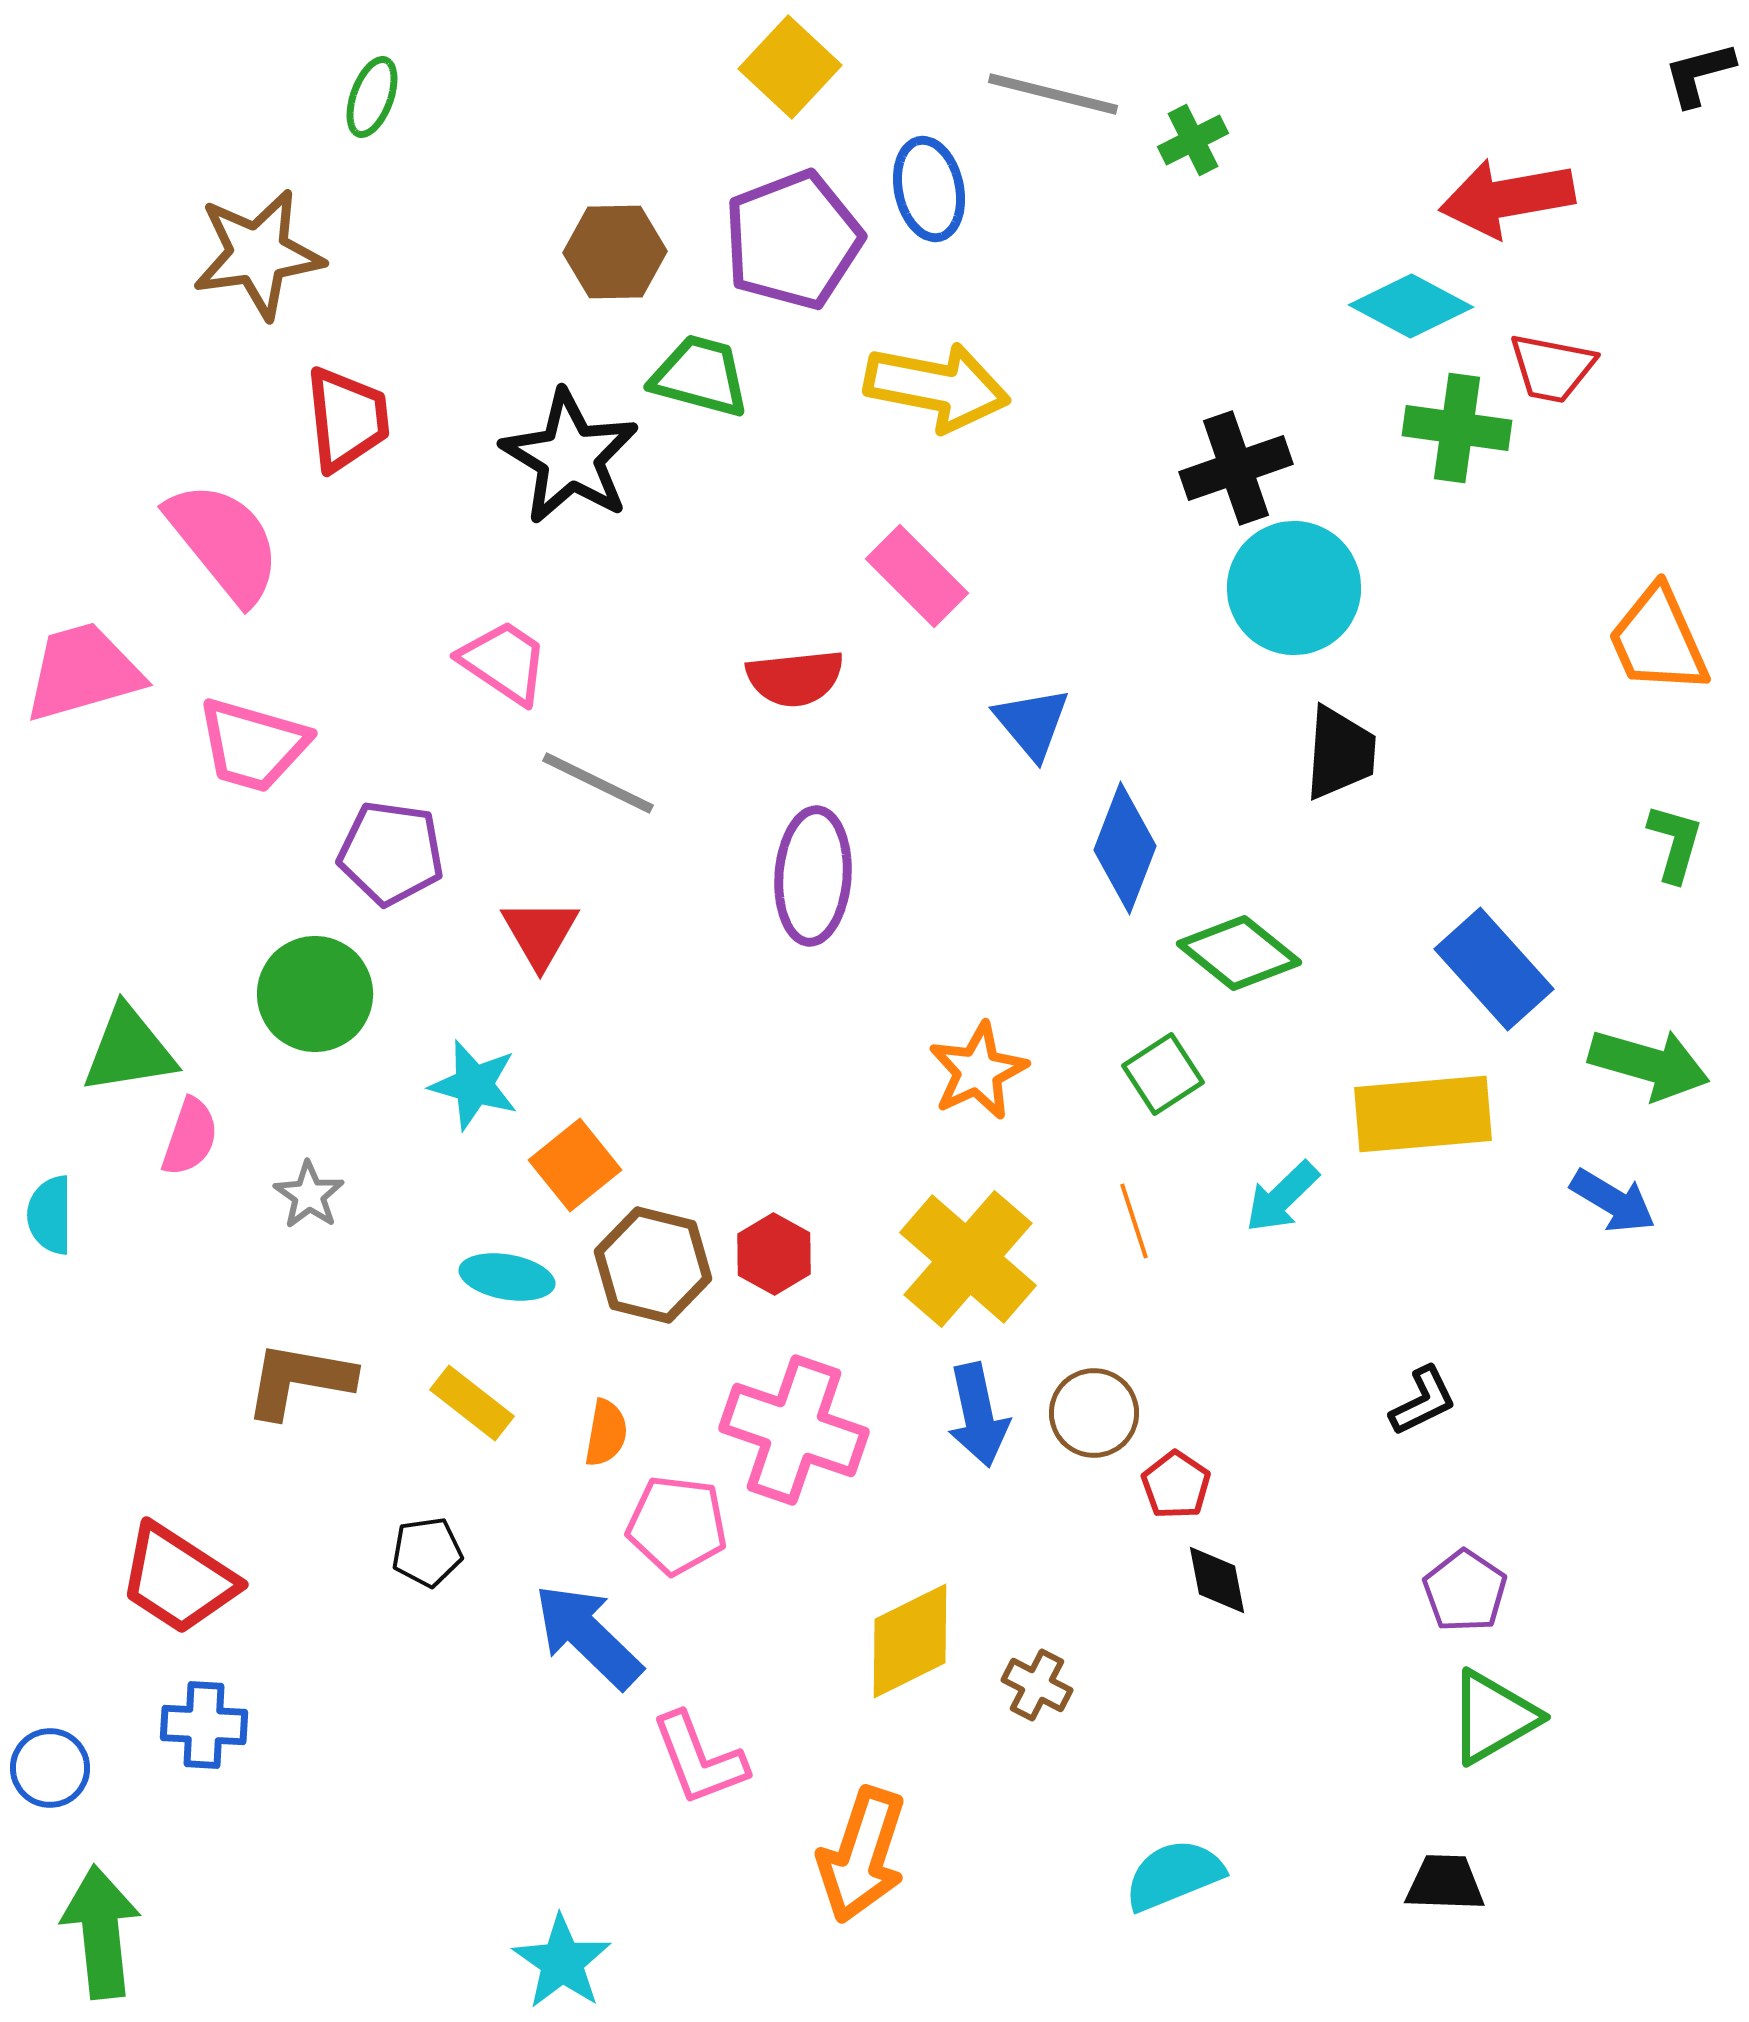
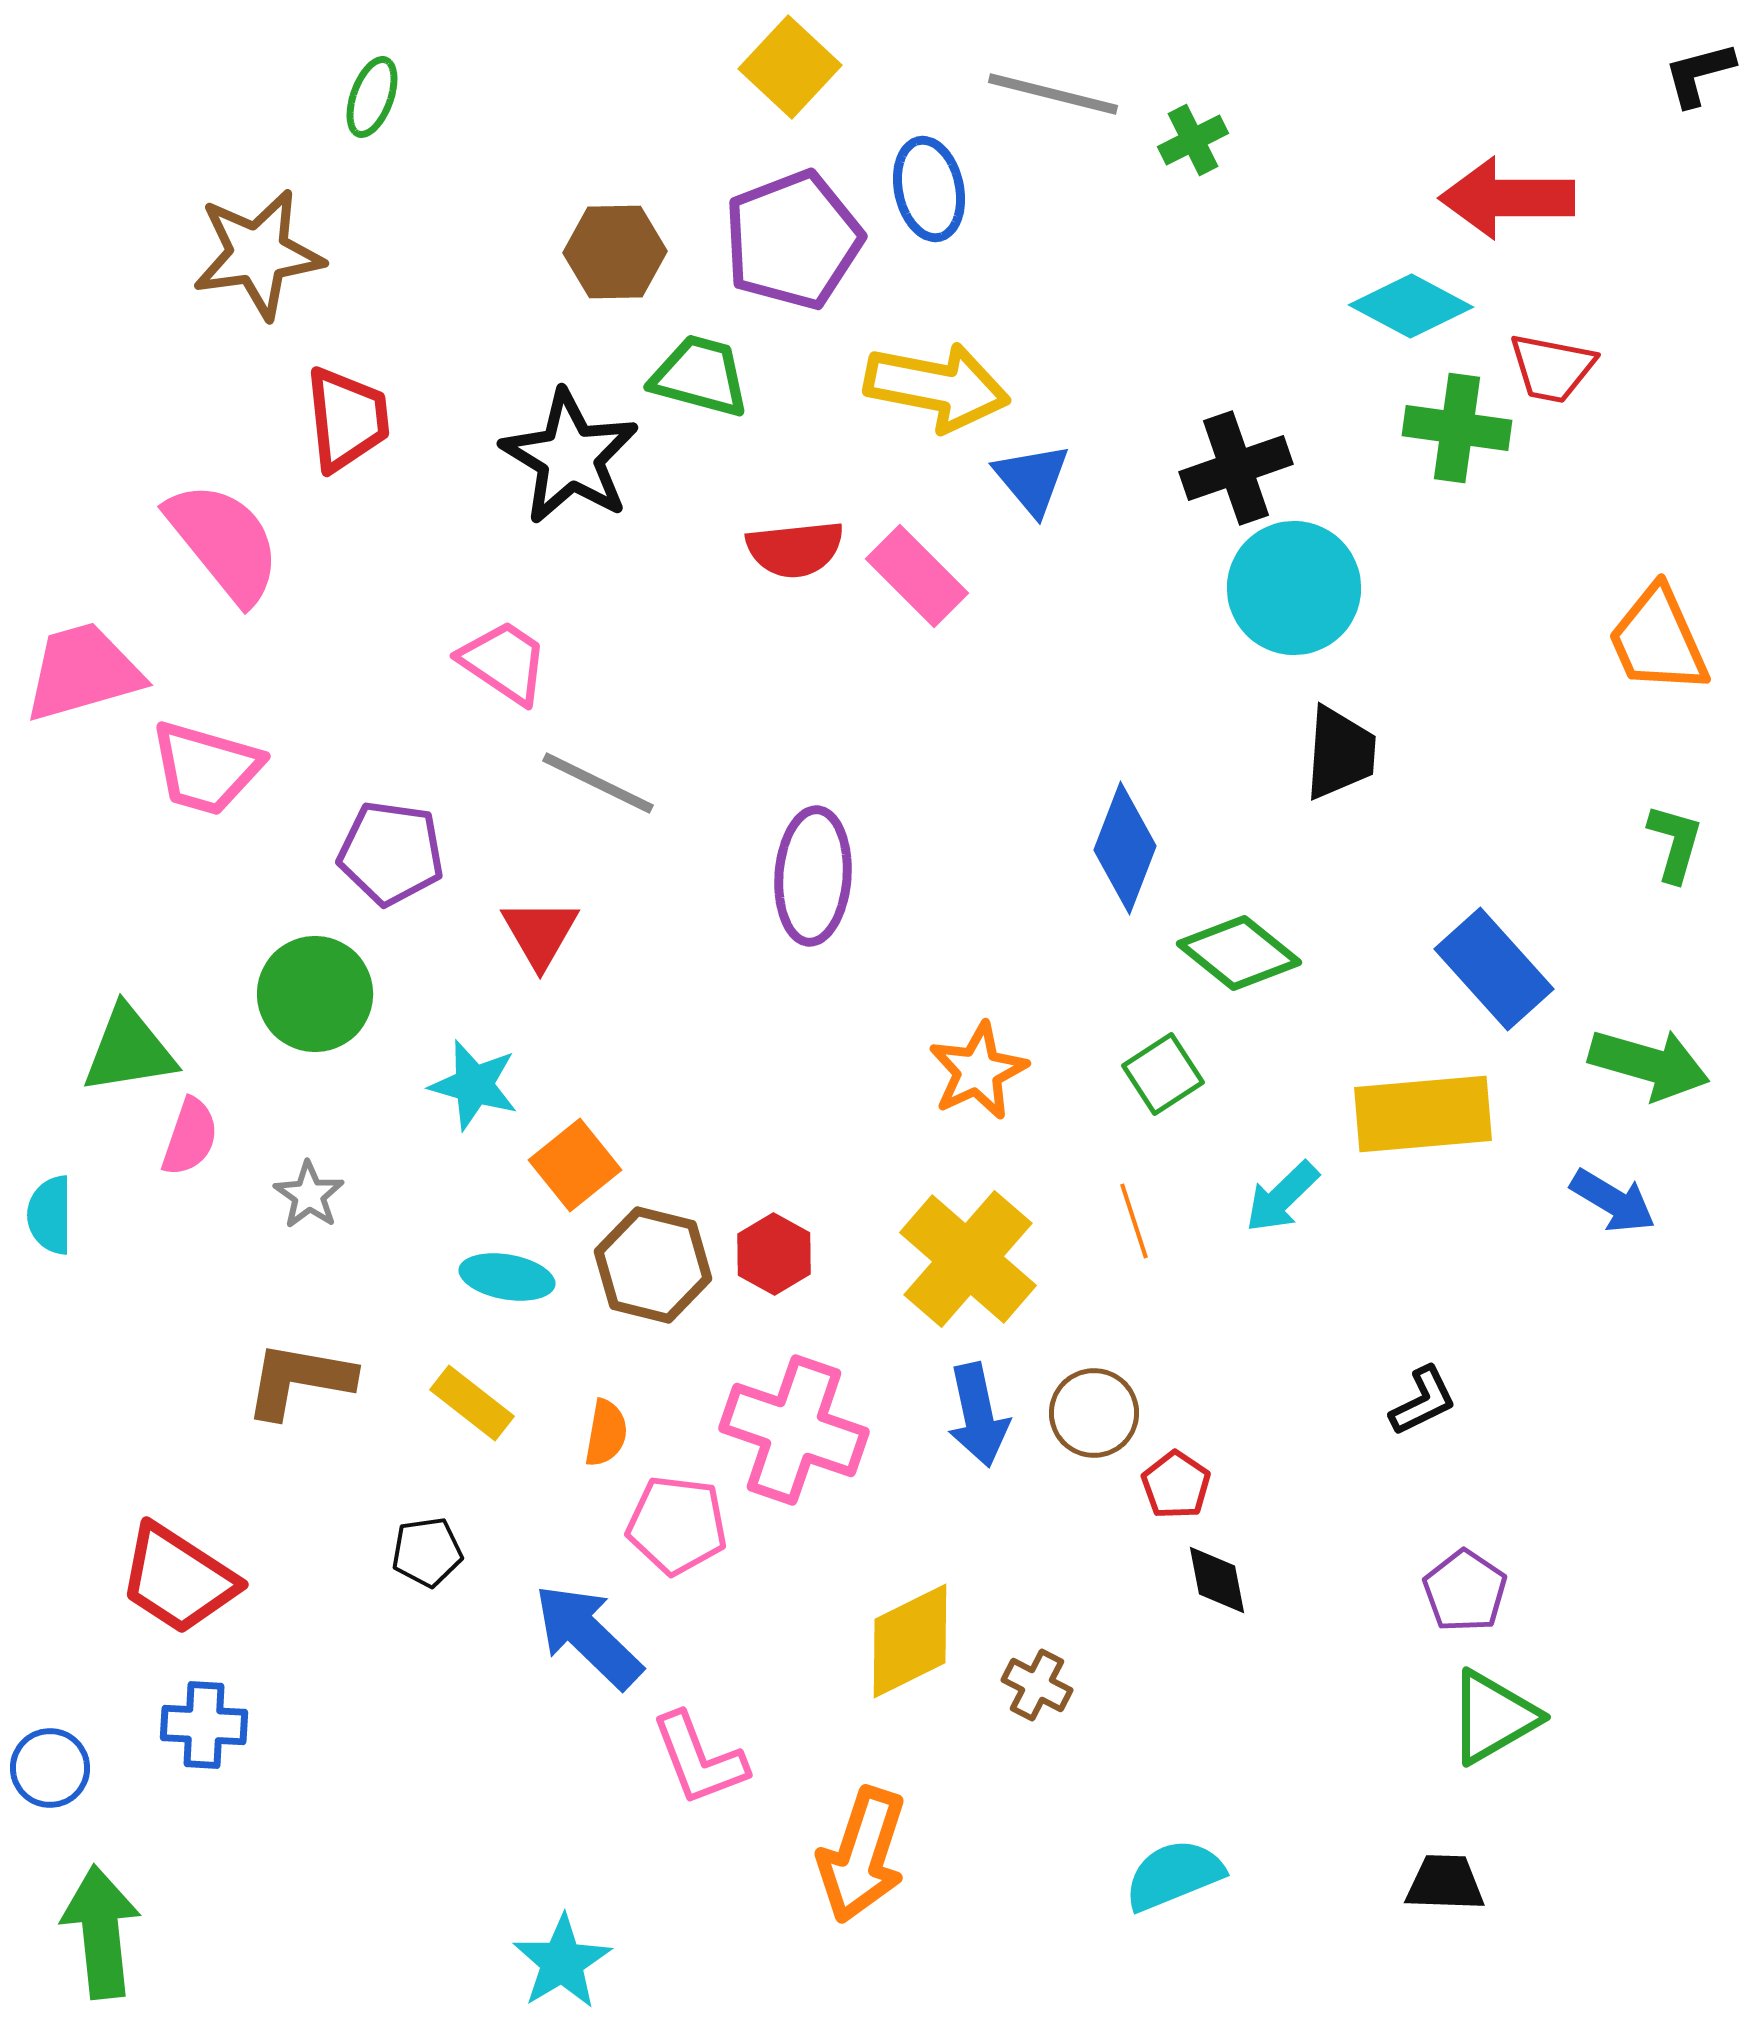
red arrow at (1507, 198): rotated 10 degrees clockwise
red semicircle at (795, 678): moved 129 px up
blue triangle at (1032, 723): moved 244 px up
pink trapezoid at (253, 745): moved 47 px left, 23 px down
cyan star at (562, 1962): rotated 6 degrees clockwise
